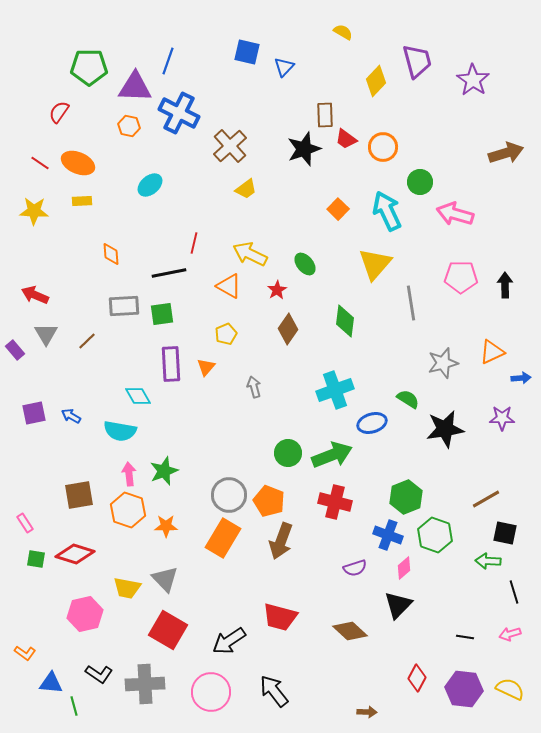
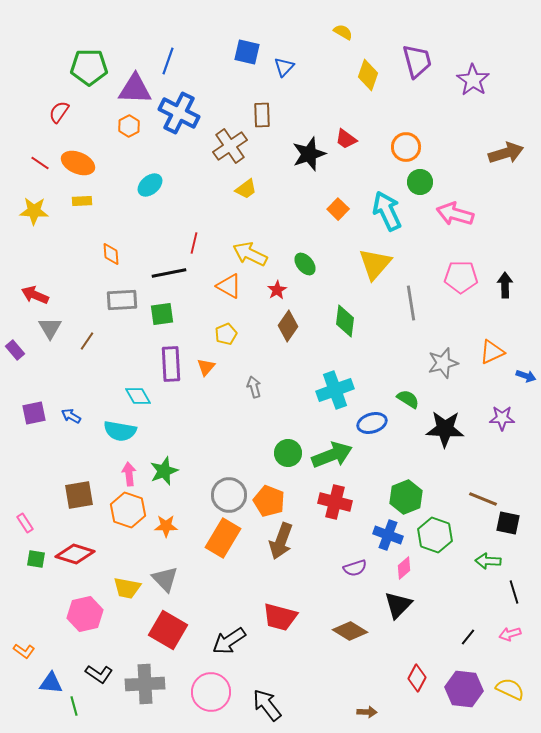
yellow diamond at (376, 81): moved 8 px left, 6 px up; rotated 24 degrees counterclockwise
purple triangle at (135, 87): moved 2 px down
brown rectangle at (325, 115): moved 63 px left
orange hexagon at (129, 126): rotated 20 degrees clockwise
brown cross at (230, 146): rotated 8 degrees clockwise
orange circle at (383, 147): moved 23 px right
black star at (304, 149): moved 5 px right, 5 px down
gray rectangle at (124, 306): moved 2 px left, 6 px up
brown diamond at (288, 329): moved 3 px up
gray triangle at (46, 334): moved 4 px right, 6 px up
brown line at (87, 341): rotated 12 degrees counterclockwise
blue arrow at (521, 378): moved 5 px right, 2 px up; rotated 24 degrees clockwise
black star at (445, 429): rotated 12 degrees clockwise
brown line at (486, 499): moved 3 px left; rotated 52 degrees clockwise
black square at (505, 533): moved 3 px right, 10 px up
brown diamond at (350, 631): rotated 12 degrees counterclockwise
black line at (465, 637): moved 3 px right; rotated 60 degrees counterclockwise
orange L-shape at (25, 653): moved 1 px left, 2 px up
black arrow at (274, 691): moved 7 px left, 14 px down
